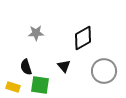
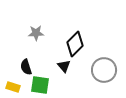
black diamond: moved 8 px left, 6 px down; rotated 15 degrees counterclockwise
gray circle: moved 1 px up
